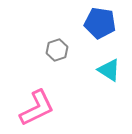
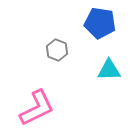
gray hexagon: rotated 20 degrees counterclockwise
cyan triangle: rotated 35 degrees counterclockwise
